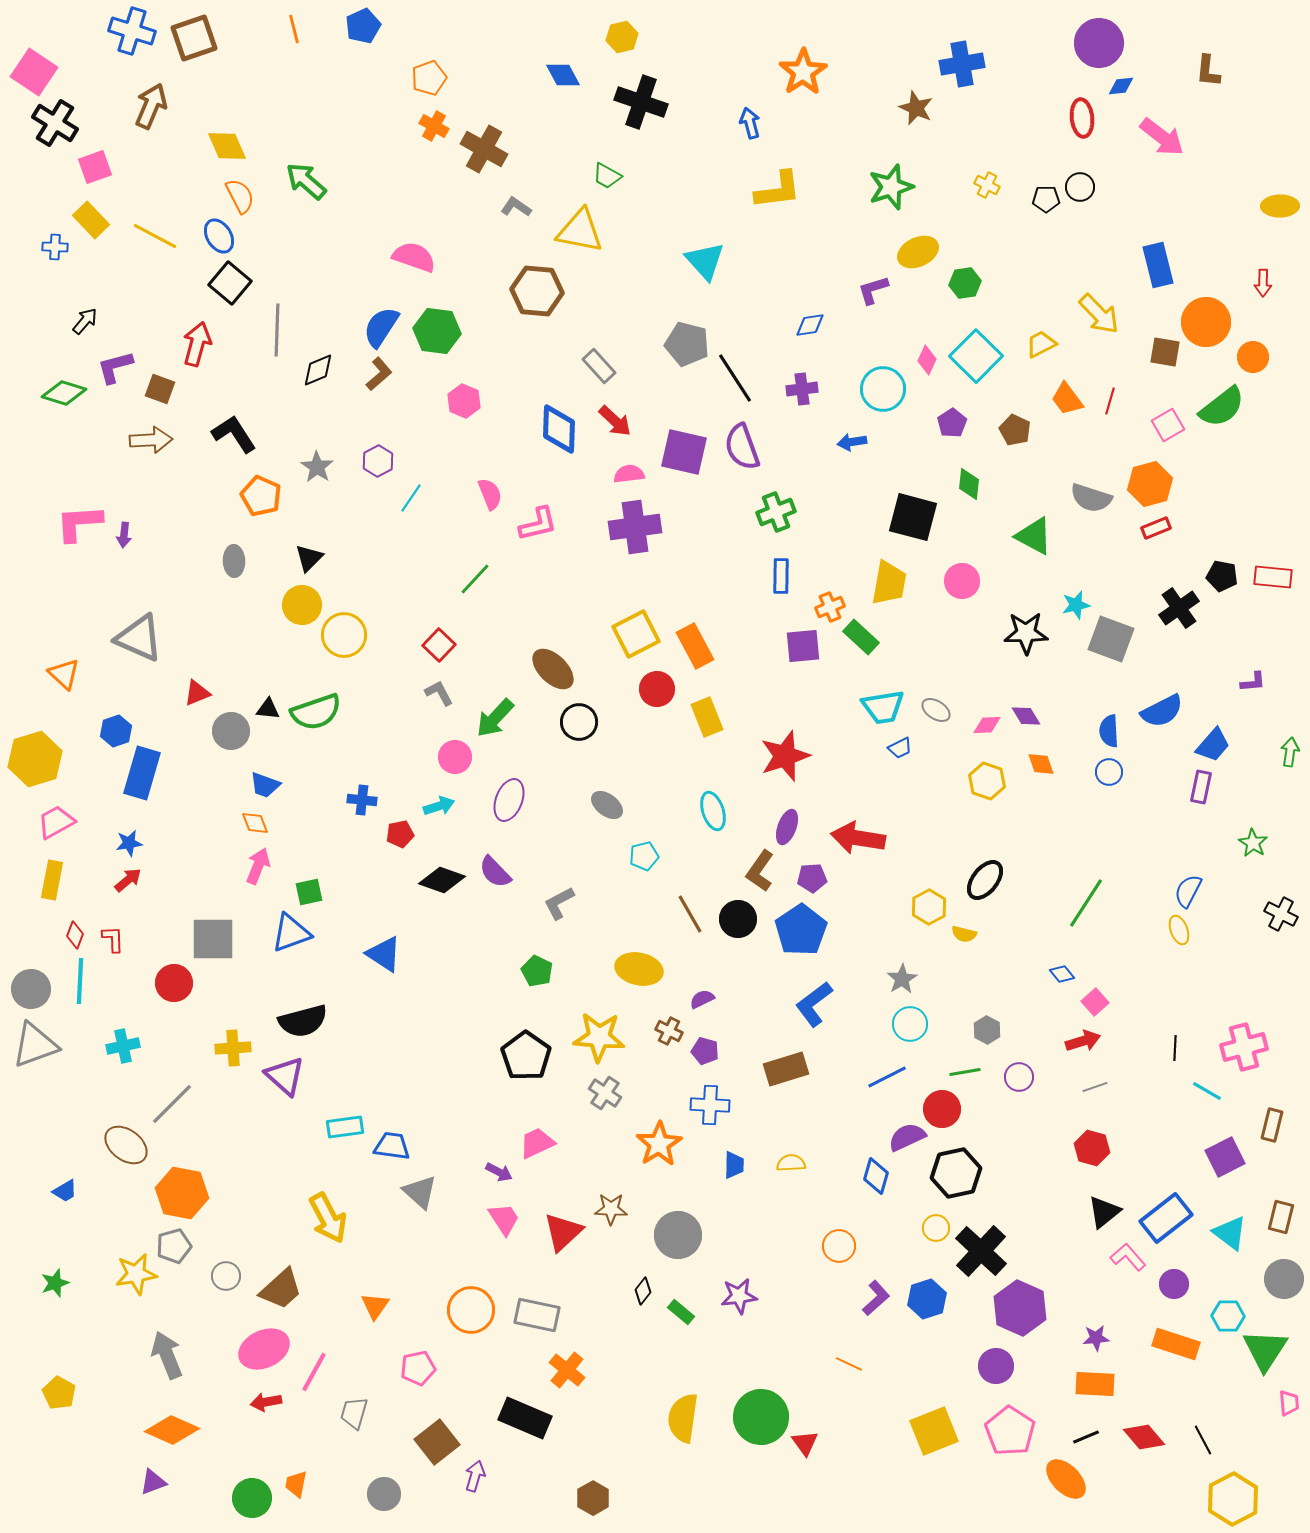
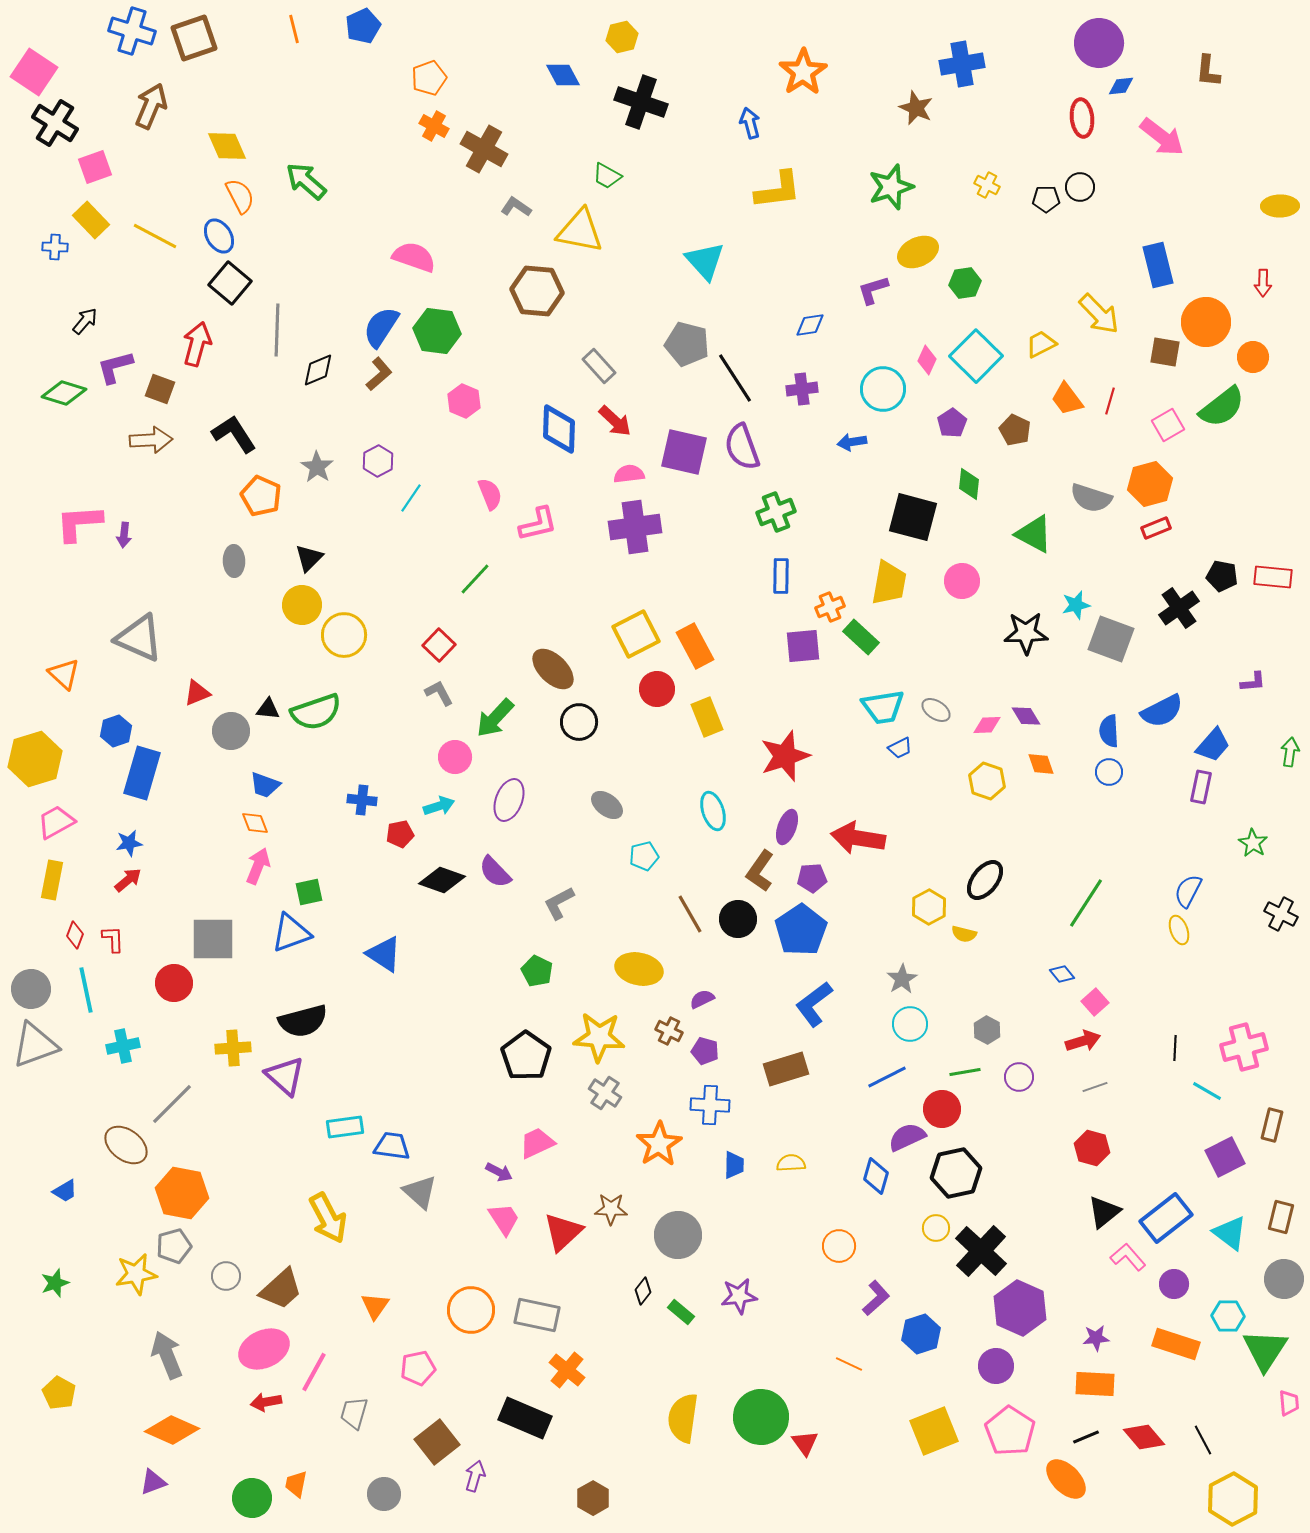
green triangle at (1034, 536): moved 2 px up
cyan line at (80, 981): moved 6 px right, 9 px down; rotated 15 degrees counterclockwise
blue hexagon at (927, 1299): moved 6 px left, 35 px down
